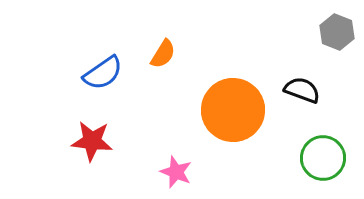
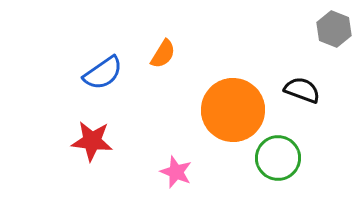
gray hexagon: moved 3 px left, 3 px up
green circle: moved 45 px left
